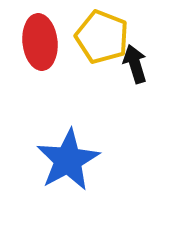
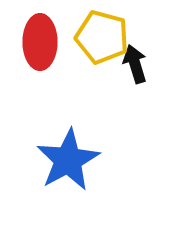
yellow pentagon: rotated 6 degrees counterclockwise
red ellipse: rotated 6 degrees clockwise
